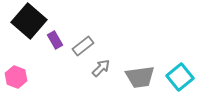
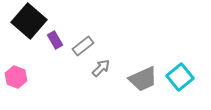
gray trapezoid: moved 3 px right, 2 px down; rotated 16 degrees counterclockwise
